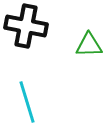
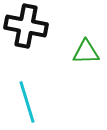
green triangle: moved 3 px left, 7 px down
